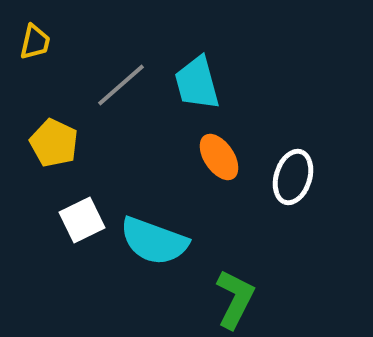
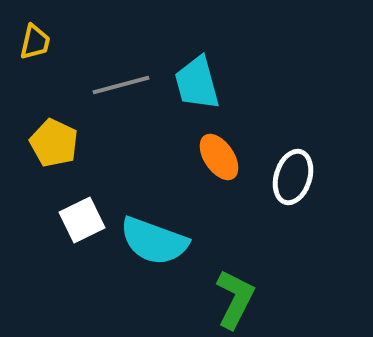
gray line: rotated 26 degrees clockwise
